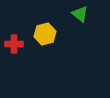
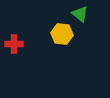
yellow hexagon: moved 17 px right; rotated 20 degrees clockwise
